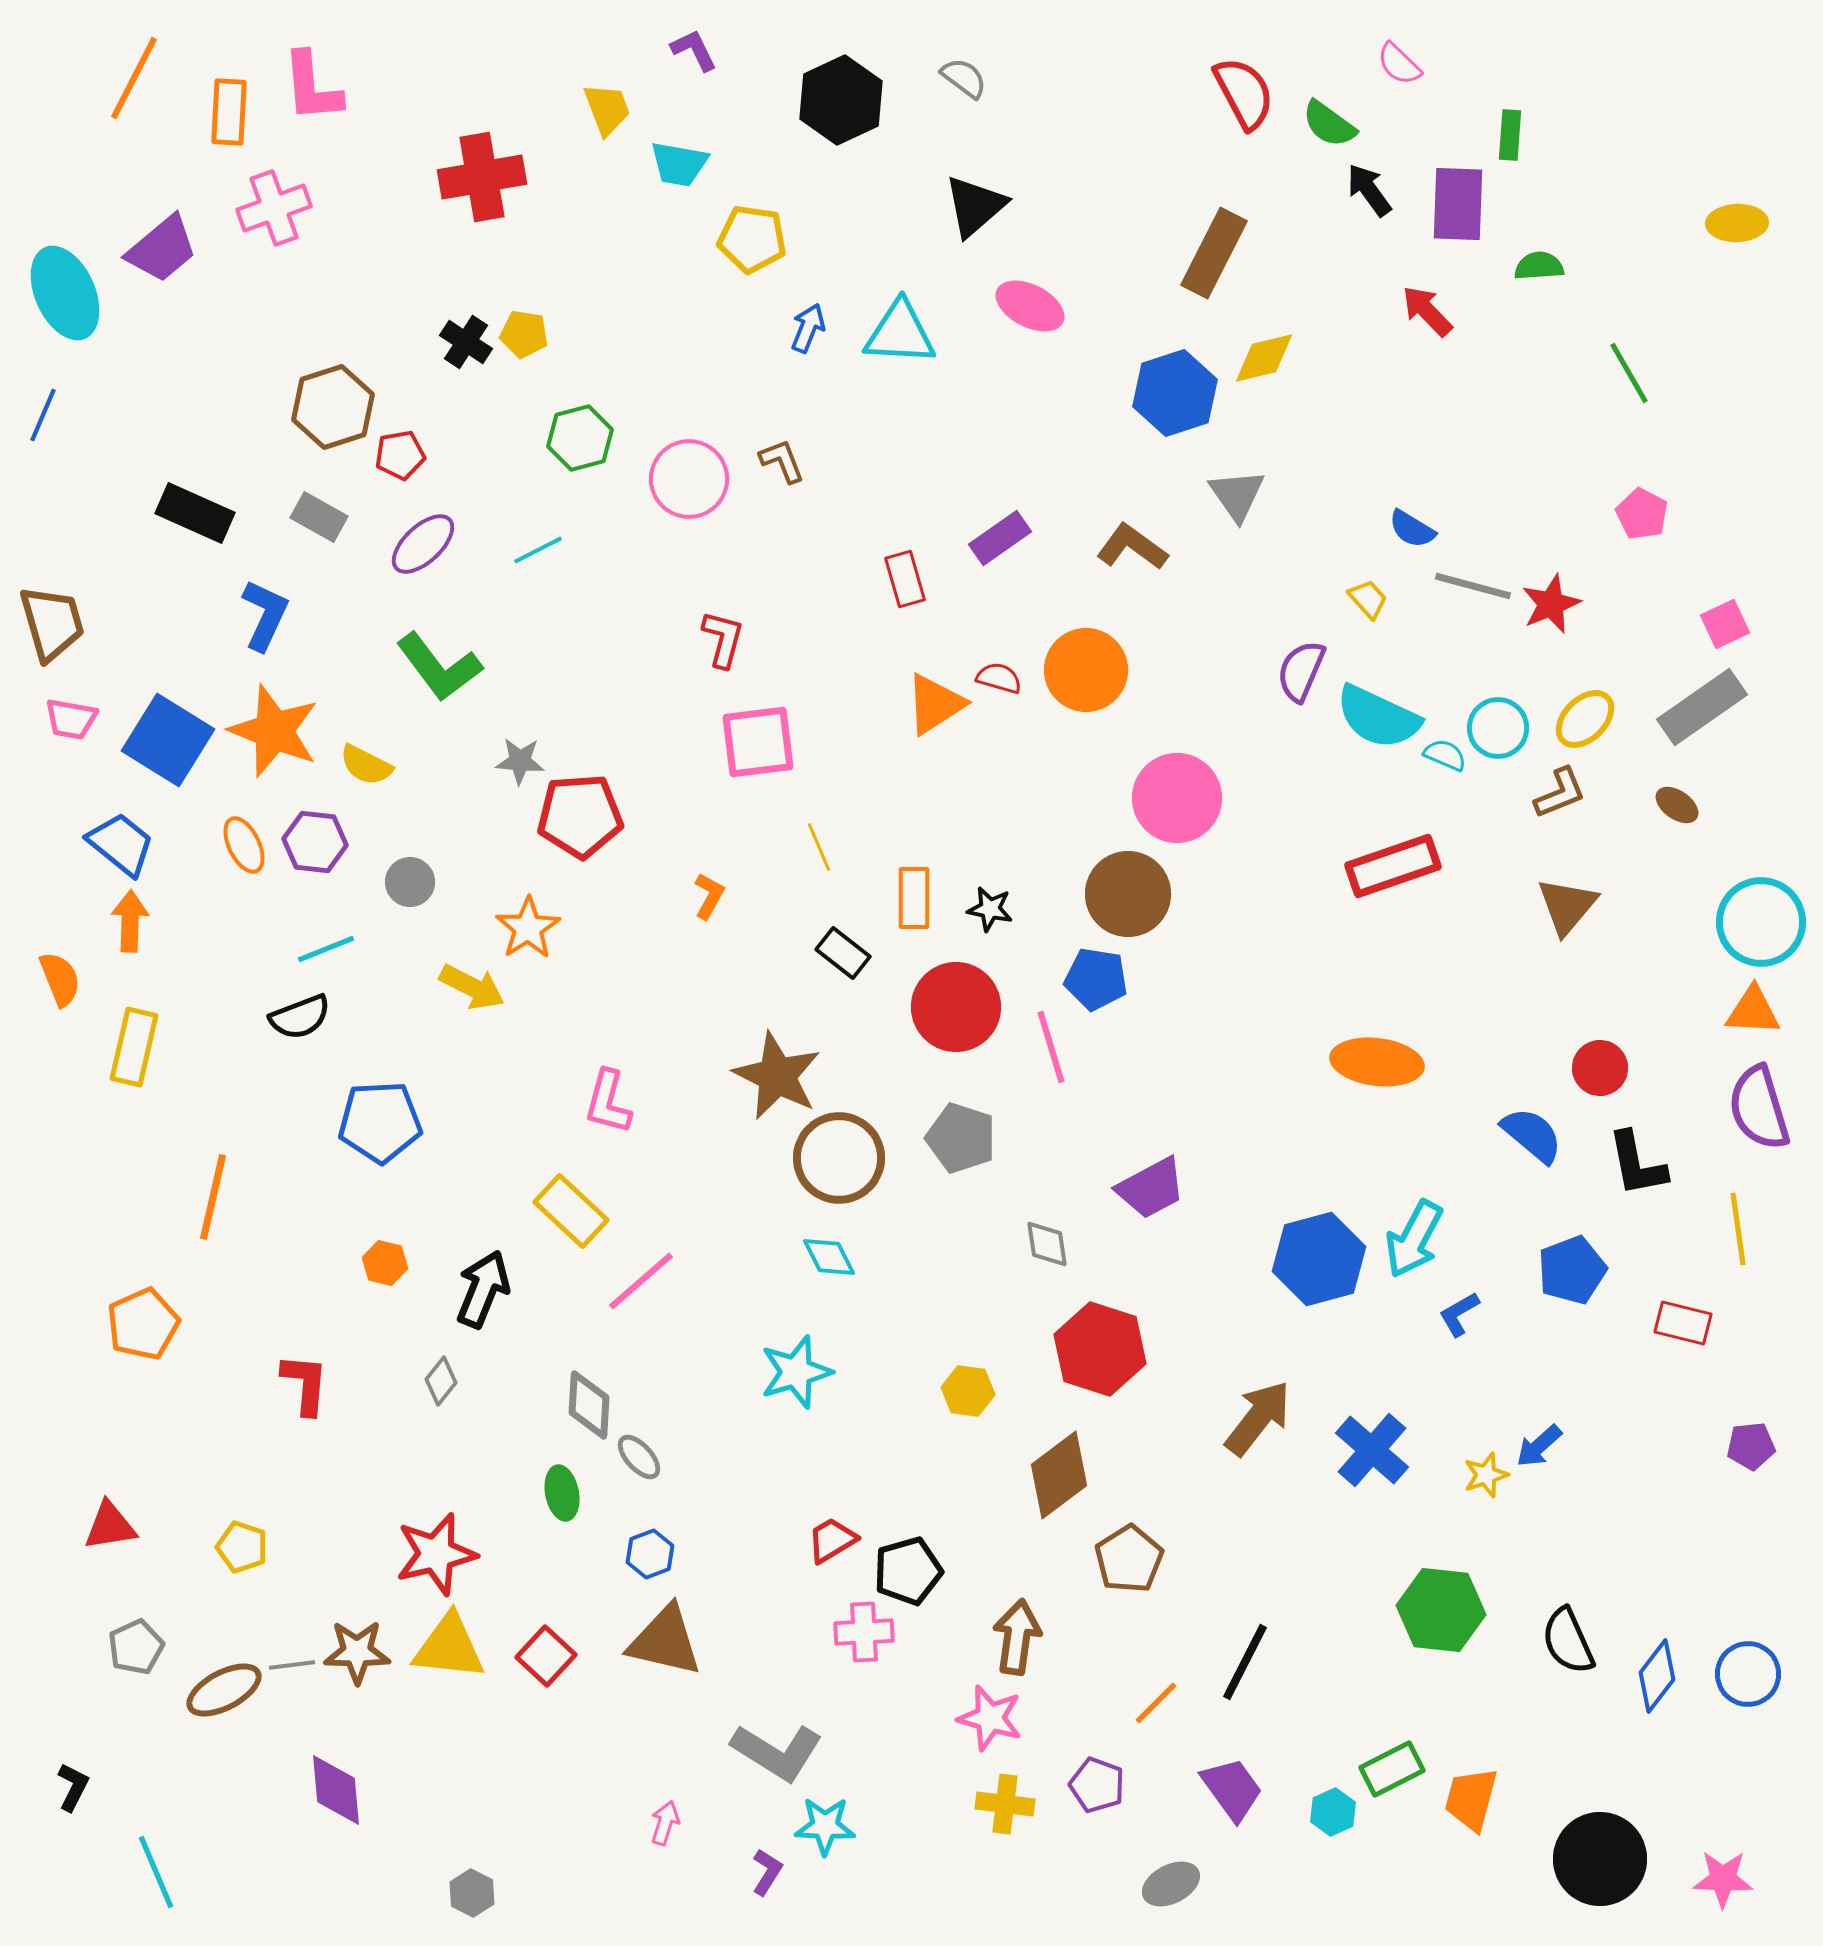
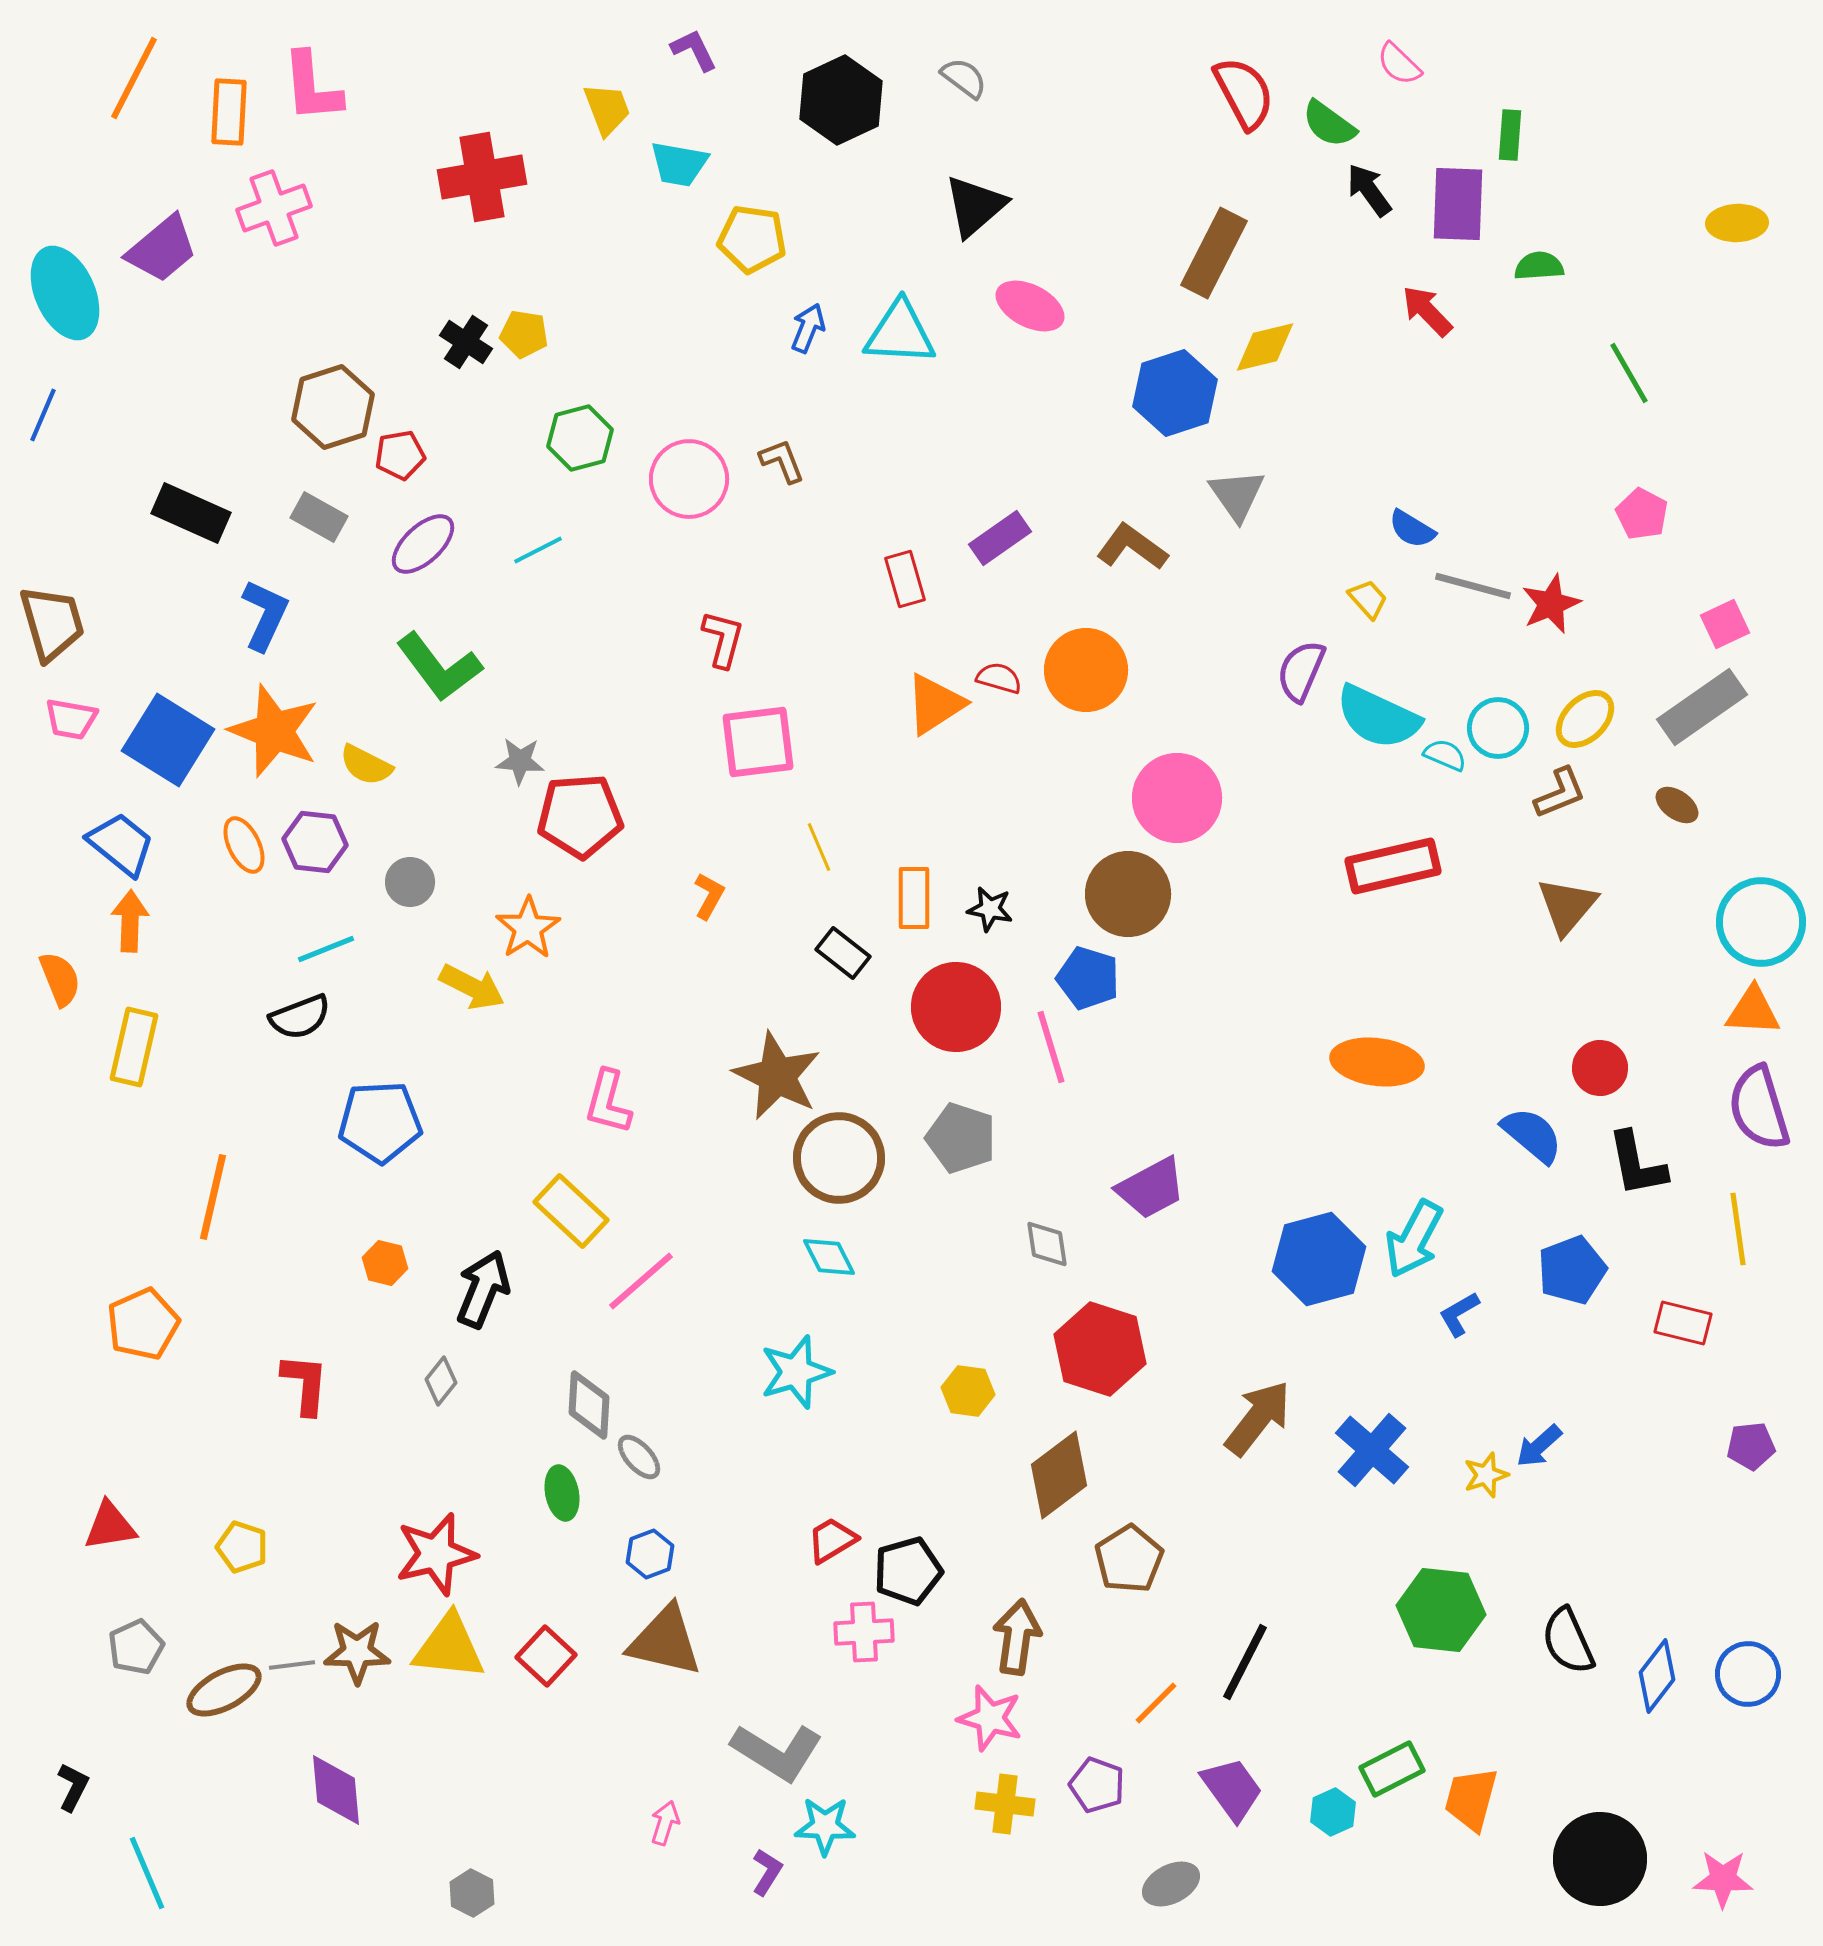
yellow diamond at (1264, 358): moved 1 px right, 11 px up
black rectangle at (195, 513): moved 4 px left
red rectangle at (1393, 866): rotated 6 degrees clockwise
blue pentagon at (1096, 979): moved 8 px left, 1 px up; rotated 8 degrees clockwise
cyan line at (156, 1872): moved 9 px left, 1 px down
